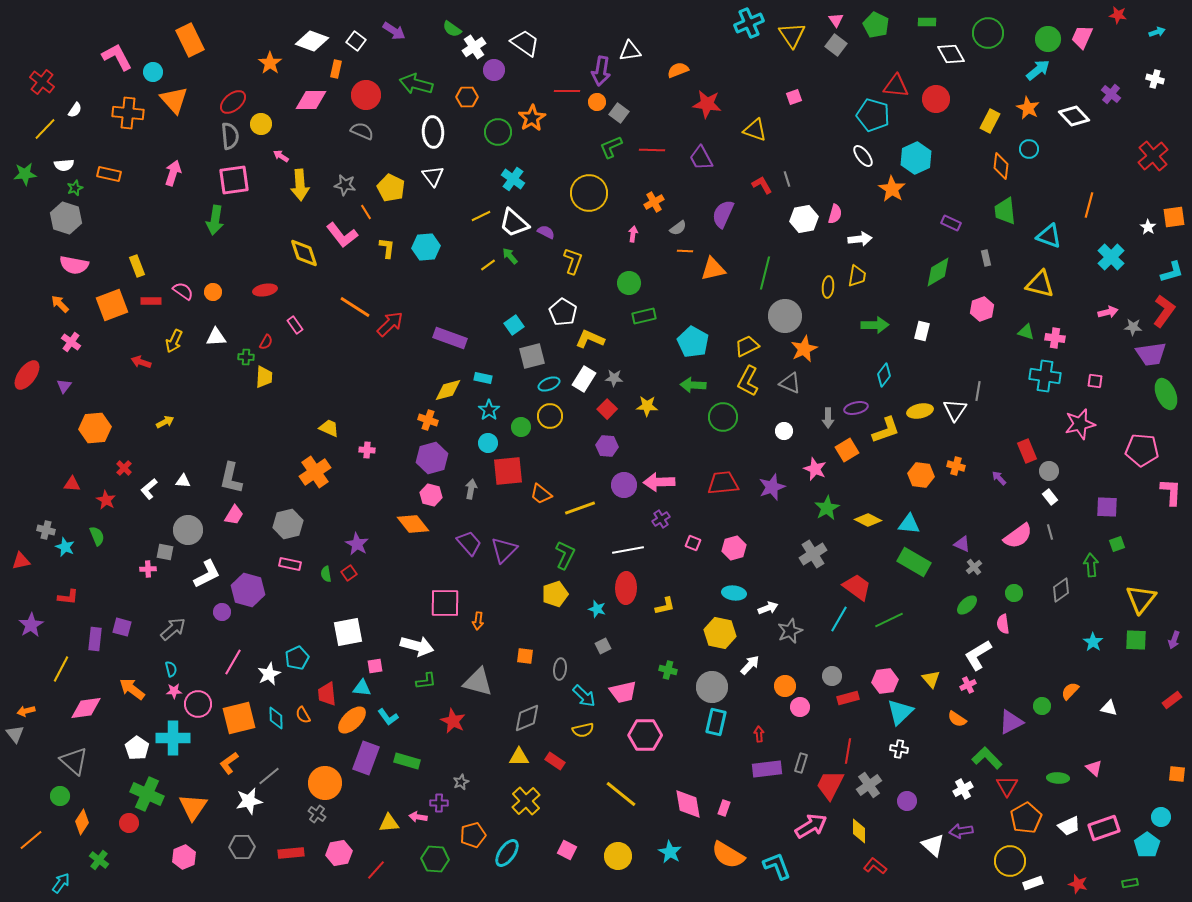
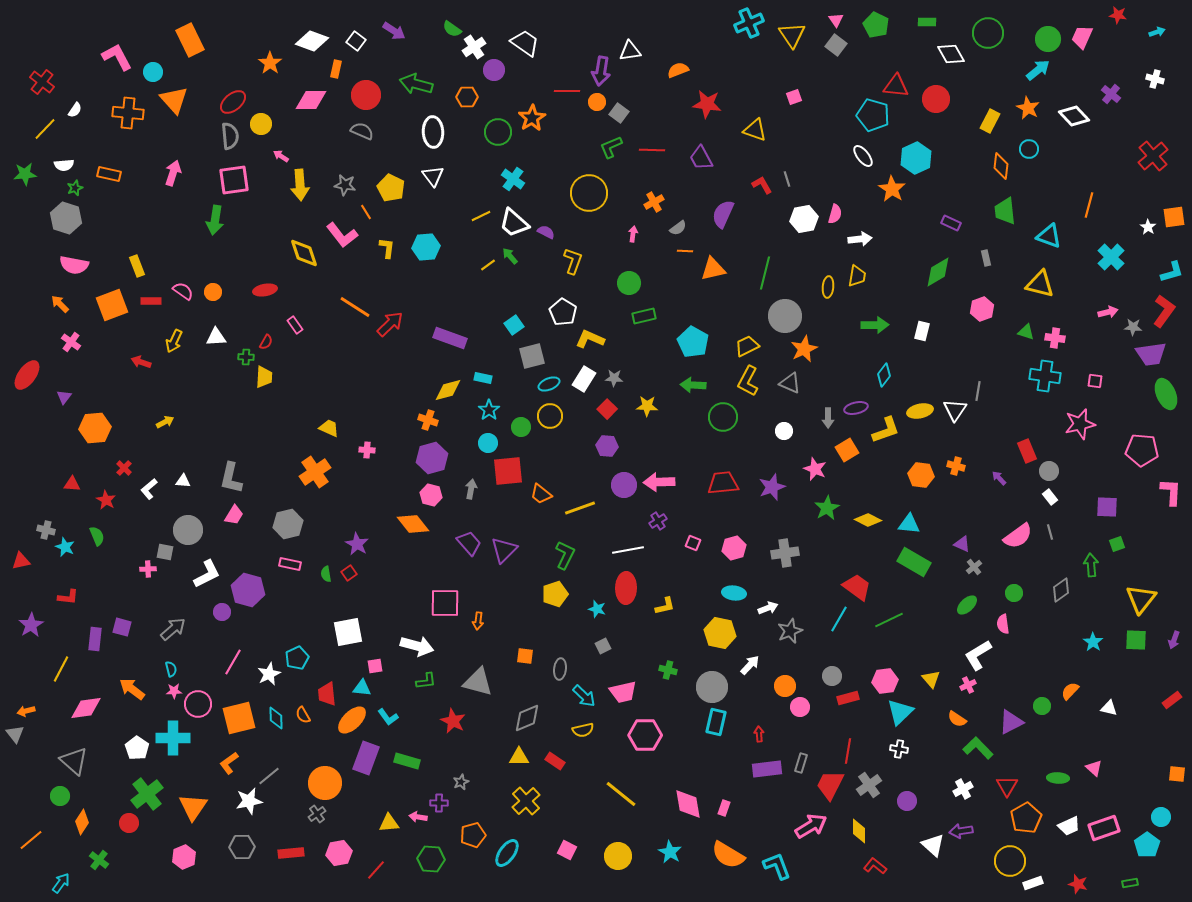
purple triangle at (64, 386): moved 11 px down
purple cross at (661, 519): moved 3 px left, 2 px down
gray cross at (813, 554): moved 28 px left, 1 px up; rotated 24 degrees clockwise
green L-shape at (987, 758): moved 9 px left, 10 px up
green cross at (147, 794): rotated 28 degrees clockwise
gray cross at (317, 814): rotated 18 degrees clockwise
green hexagon at (435, 859): moved 4 px left
